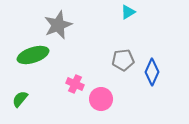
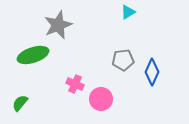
green semicircle: moved 4 px down
